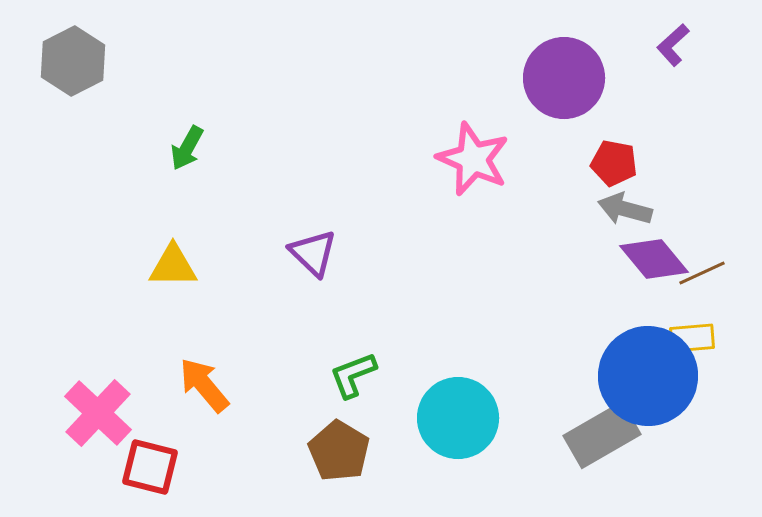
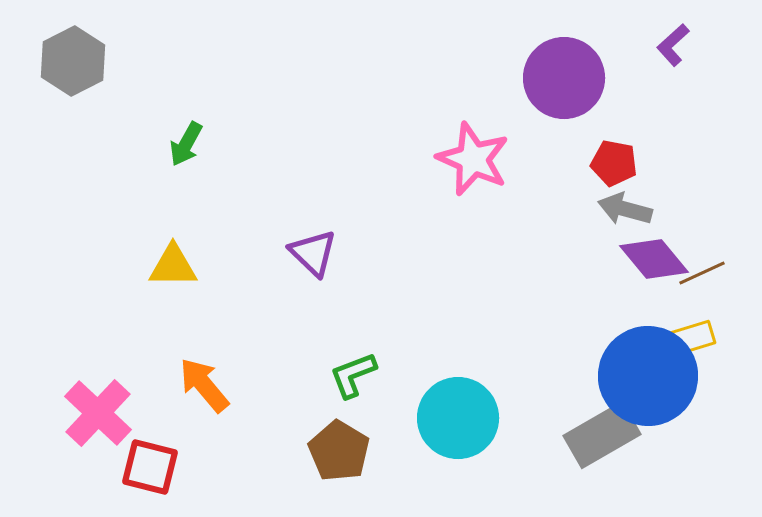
green arrow: moved 1 px left, 4 px up
yellow rectangle: rotated 12 degrees counterclockwise
